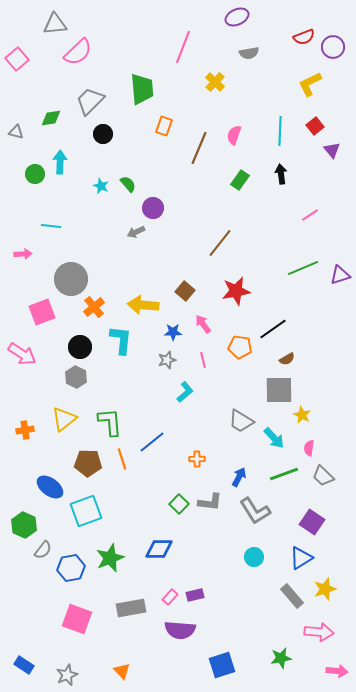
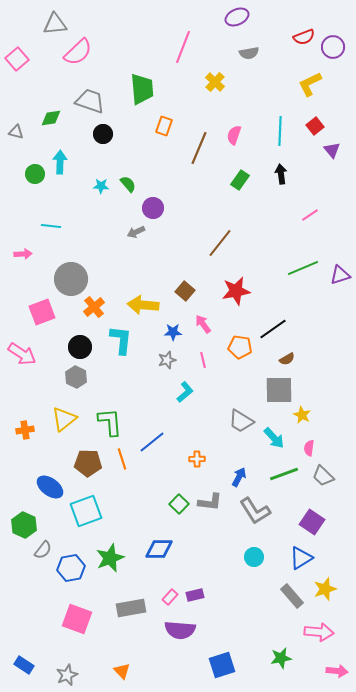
gray trapezoid at (90, 101): rotated 64 degrees clockwise
cyan star at (101, 186): rotated 21 degrees counterclockwise
